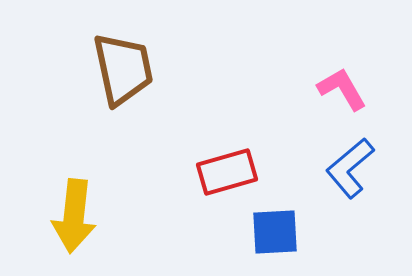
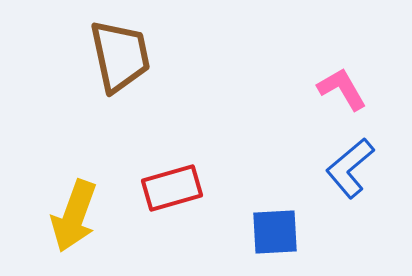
brown trapezoid: moved 3 px left, 13 px up
red rectangle: moved 55 px left, 16 px down
yellow arrow: rotated 14 degrees clockwise
